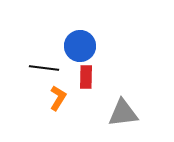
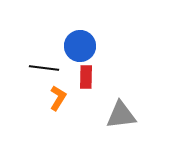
gray triangle: moved 2 px left, 2 px down
